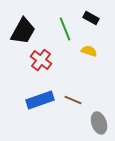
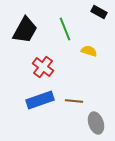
black rectangle: moved 8 px right, 6 px up
black trapezoid: moved 2 px right, 1 px up
red cross: moved 2 px right, 7 px down
brown line: moved 1 px right, 1 px down; rotated 18 degrees counterclockwise
gray ellipse: moved 3 px left
